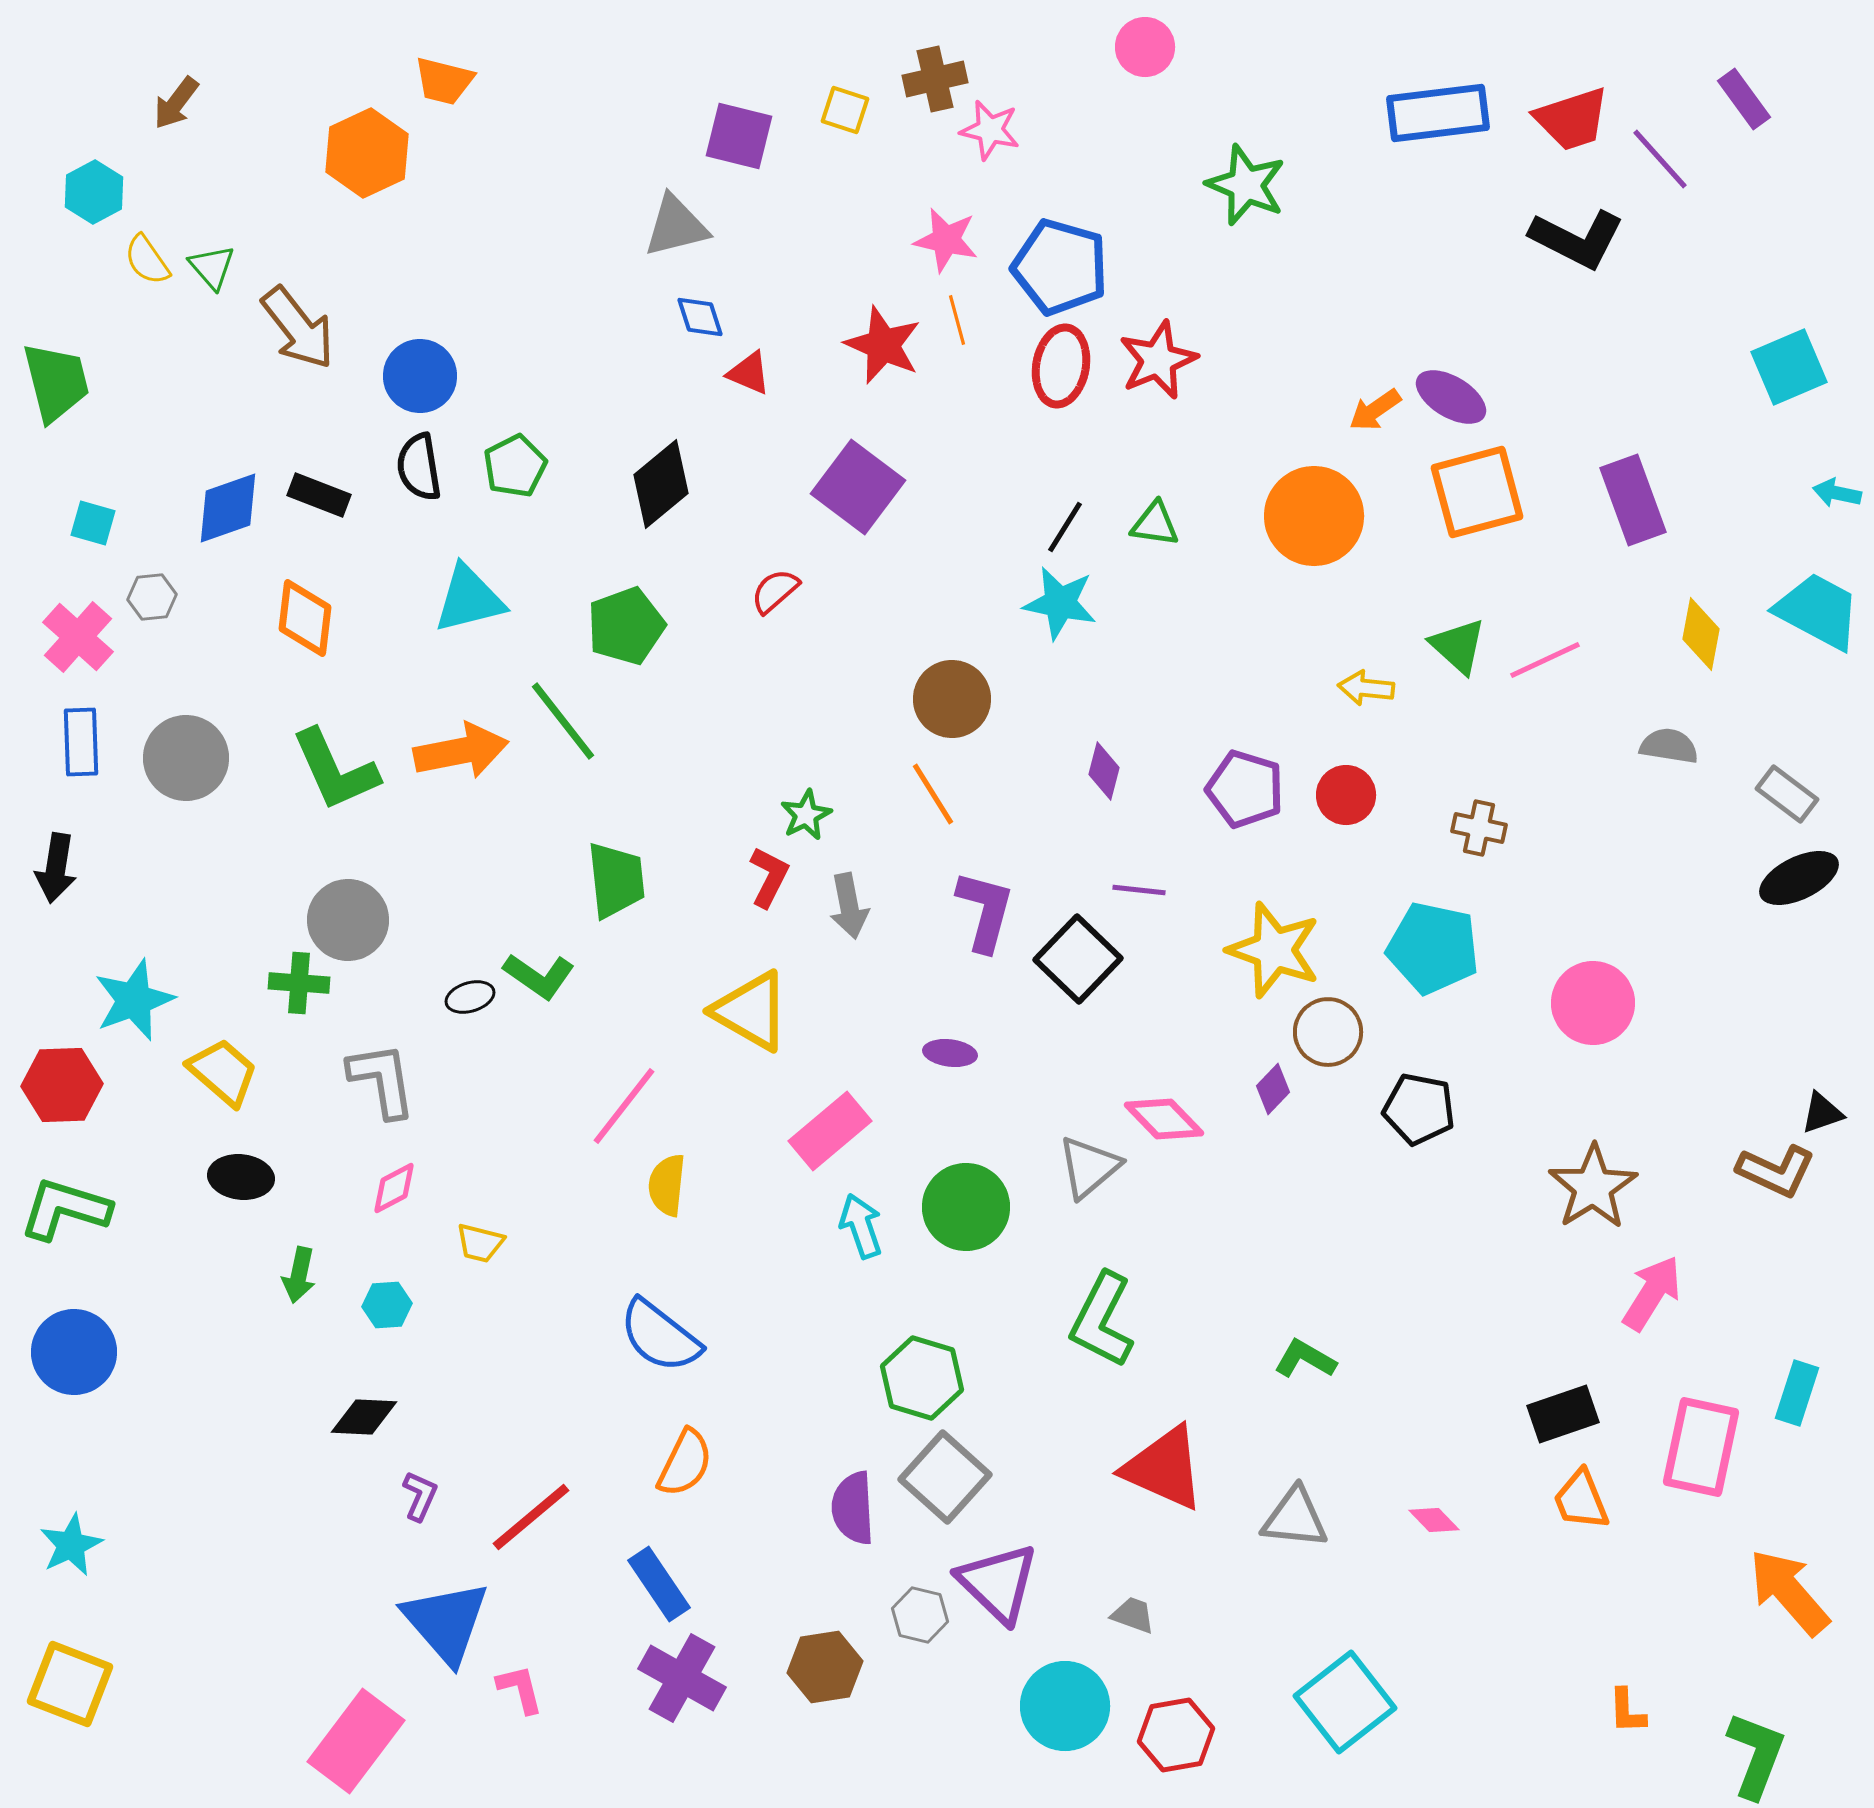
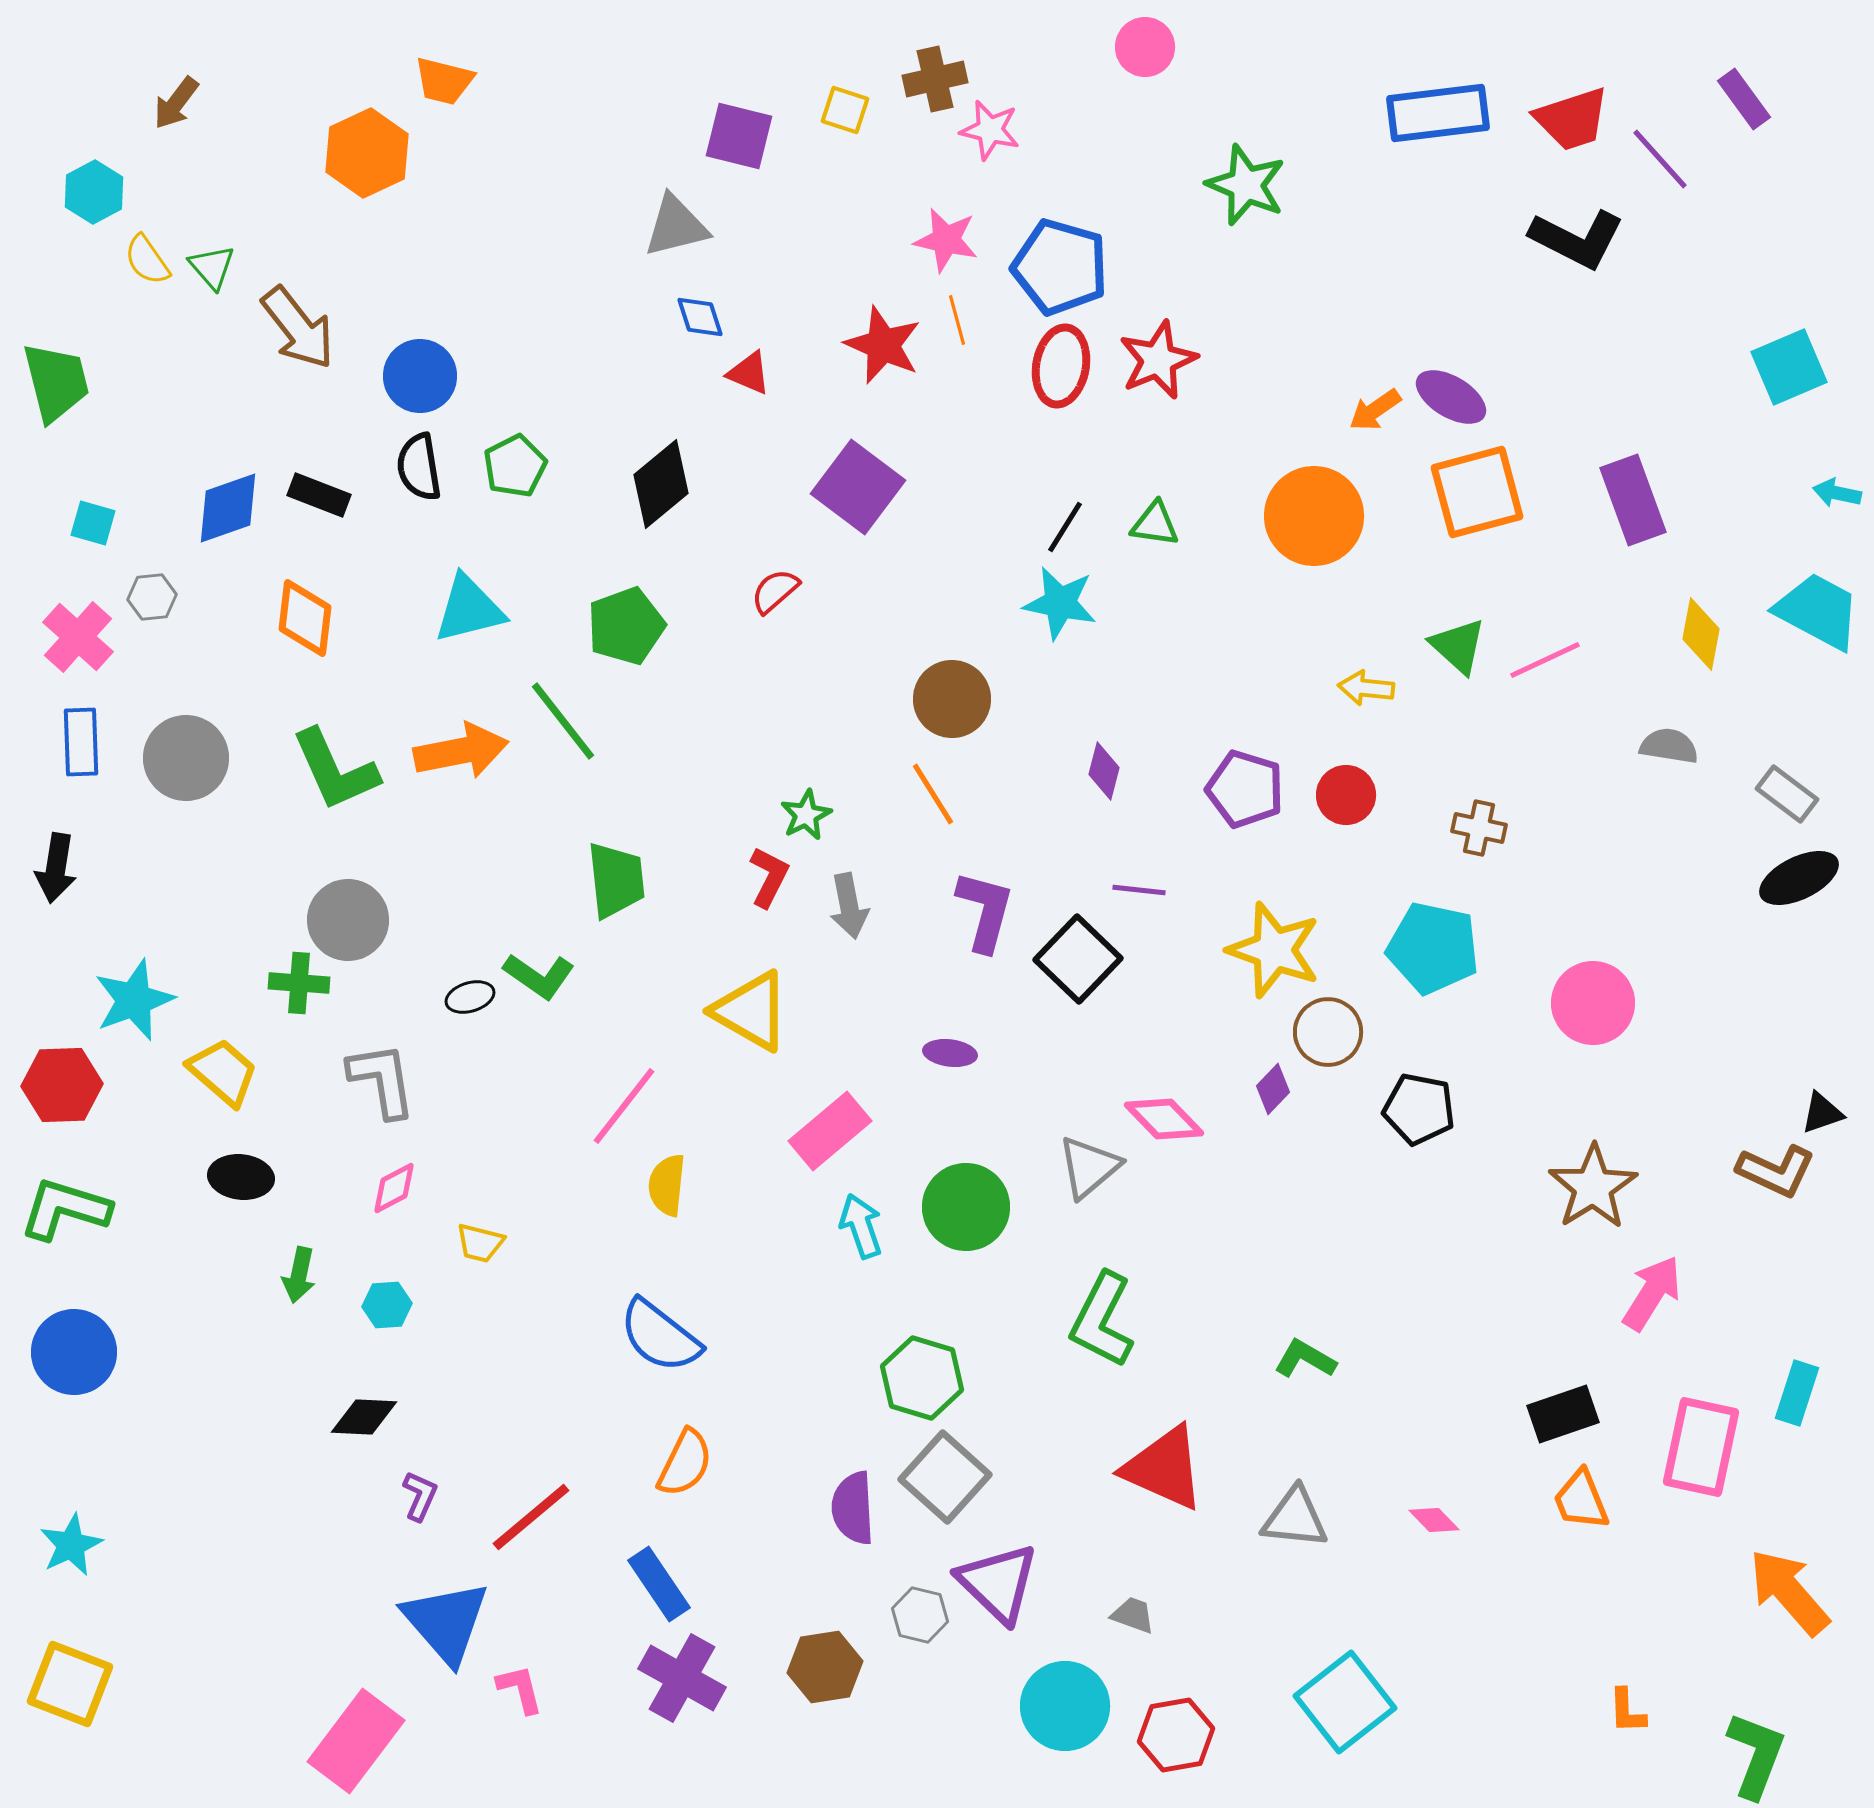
cyan triangle at (469, 599): moved 10 px down
